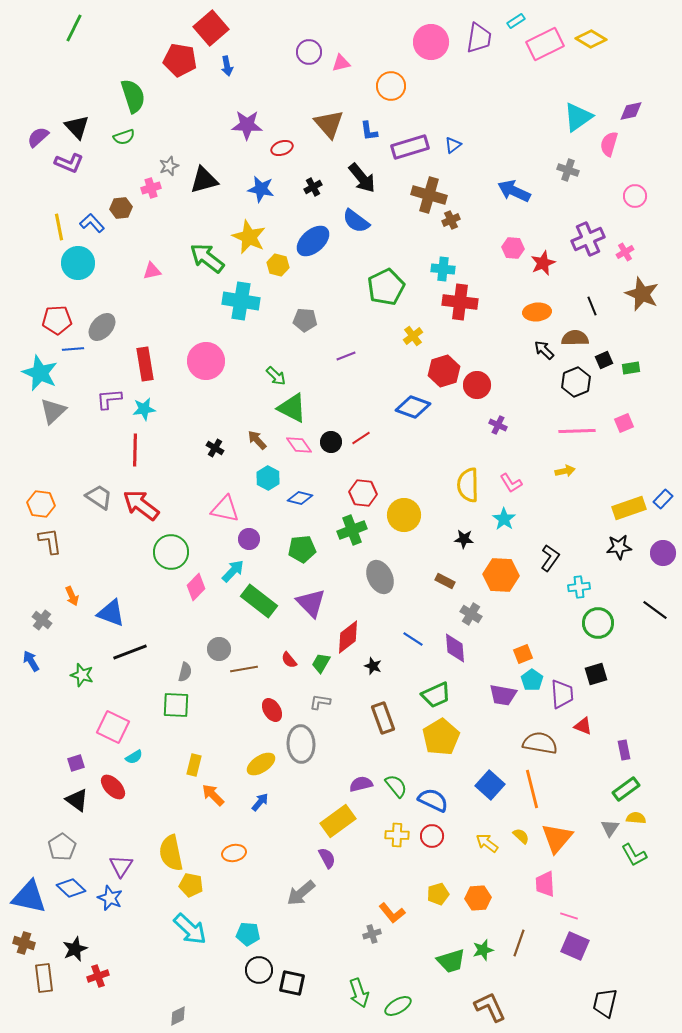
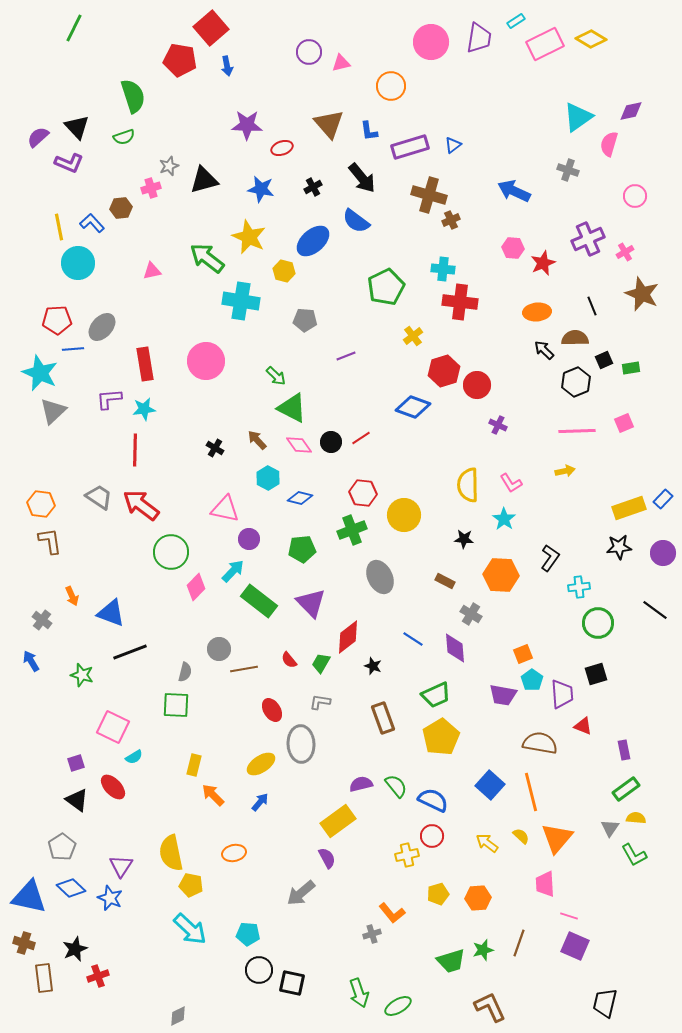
yellow hexagon at (278, 265): moved 6 px right, 6 px down
orange line at (532, 789): moved 1 px left, 3 px down
yellow cross at (397, 835): moved 10 px right, 20 px down; rotated 15 degrees counterclockwise
